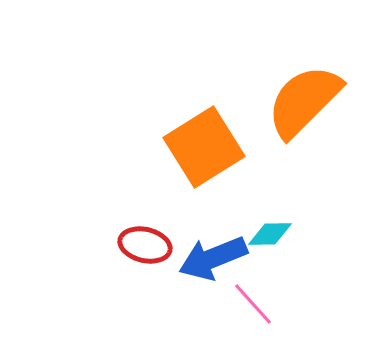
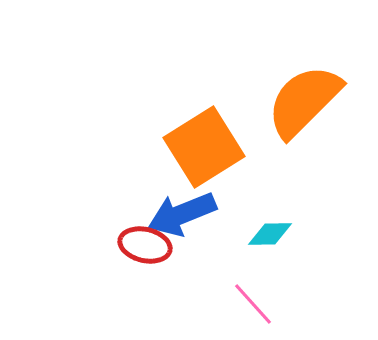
blue arrow: moved 31 px left, 44 px up
